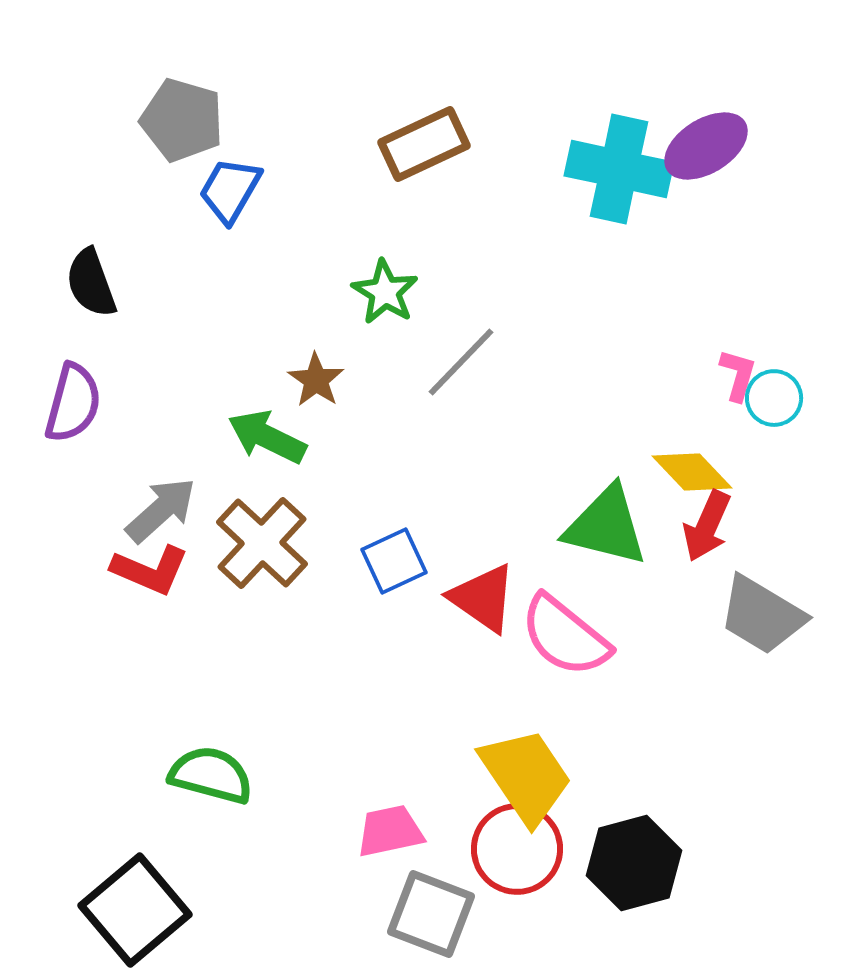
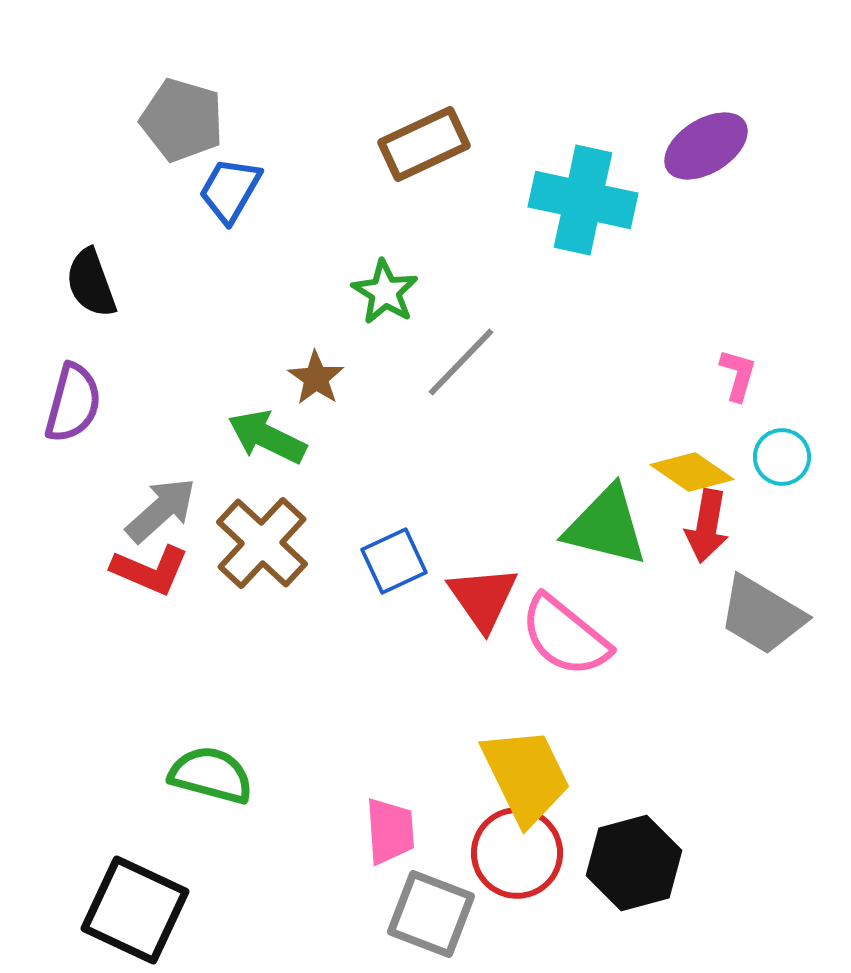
cyan cross: moved 36 px left, 31 px down
brown star: moved 2 px up
cyan circle: moved 8 px right, 59 px down
yellow diamond: rotated 12 degrees counterclockwise
red arrow: rotated 14 degrees counterclockwise
red triangle: rotated 20 degrees clockwise
yellow trapezoid: rotated 8 degrees clockwise
pink trapezoid: rotated 98 degrees clockwise
red circle: moved 4 px down
black square: rotated 25 degrees counterclockwise
